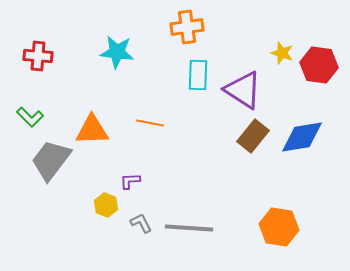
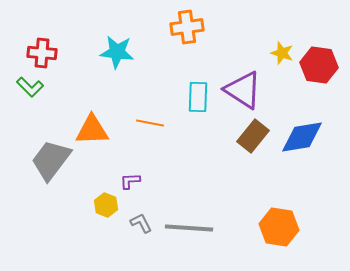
red cross: moved 4 px right, 3 px up
cyan rectangle: moved 22 px down
green L-shape: moved 30 px up
